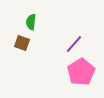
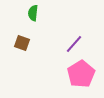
green semicircle: moved 2 px right, 9 px up
pink pentagon: moved 2 px down
